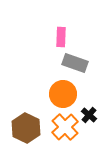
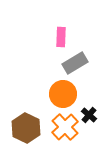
gray rectangle: rotated 50 degrees counterclockwise
